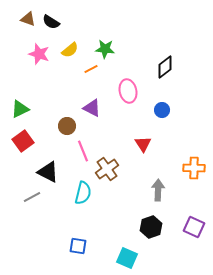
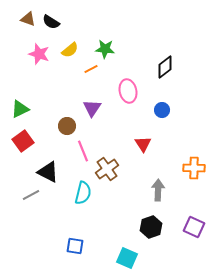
purple triangle: rotated 36 degrees clockwise
gray line: moved 1 px left, 2 px up
blue square: moved 3 px left
